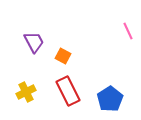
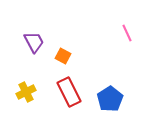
pink line: moved 1 px left, 2 px down
red rectangle: moved 1 px right, 1 px down
